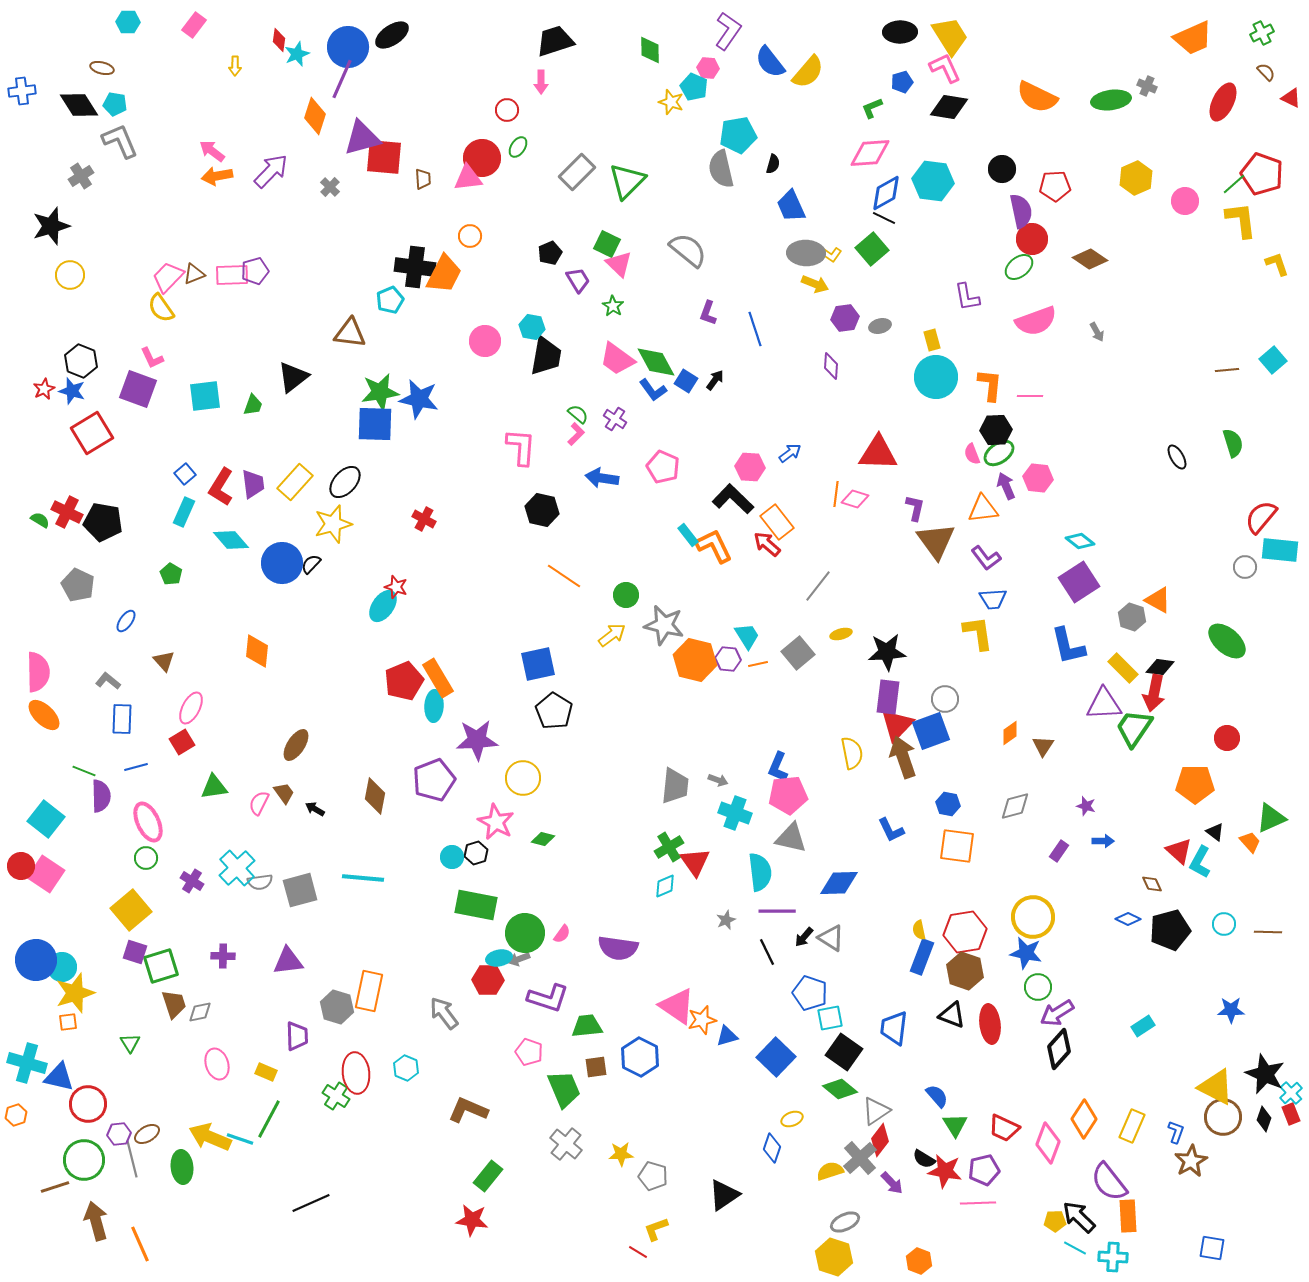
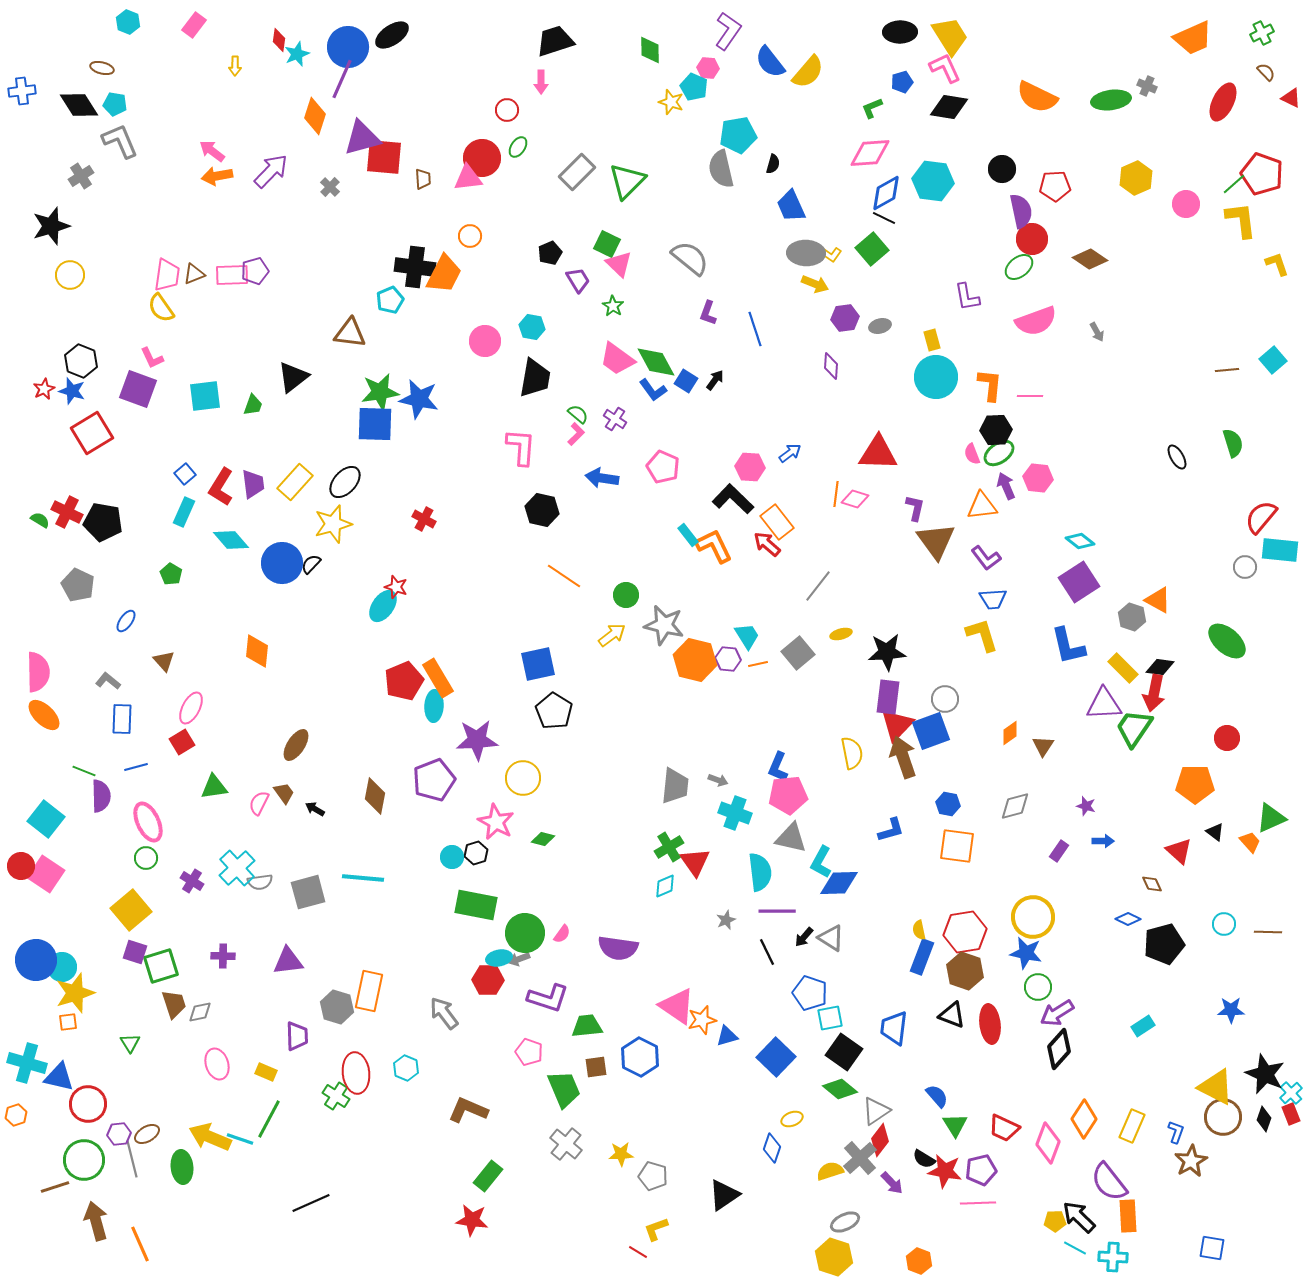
cyan hexagon at (128, 22): rotated 20 degrees clockwise
pink circle at (1185, 201): moved 1 px right, 3 px down
gray semicircle at (688, 250): moved 2 px right, 8 px down
pink trapezoid at (168, 277): moved 1 px left, 2 px up; rotated 144 degrees clockwise
black trapezoid at (546, 356): moved 11 px left, 22 px down
orange triangle at (983, 509): moved 1 px left, 3 px up
yellow L-shape at (978, 633): moved 4 px right, 2 px down; rotated 9 degrees counterclockwise
blue L-shape at (891, 830): rotated 80 degrees counterclockwise
cyan L-shape at (1200, 862): moved 379 px left
gray square at (300, 890): moved 8 px right, 2 px down
black pentagon at (1170, 930): moved 6 px left, 14 px down
purple pentagon at (984, 1170): moved 3 px left
